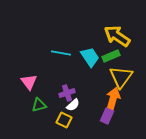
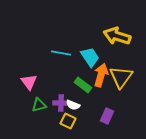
yellow arrow: rotated 16 degrees counterclockwise
green rectangle: moved 28 px left, 29 px down; rotated 60 degrees clockwise
purple cross: moved 6 px left, 10 px down; rotated 21 degrees clockwise
orange arrow: moved 12 px left, 24 px up
white semicircle: rotated 64 degrees clockwise
yellow square: moved 4 px right, 1 px down
